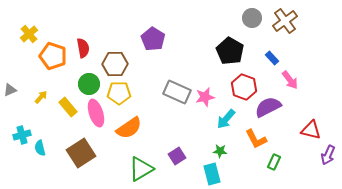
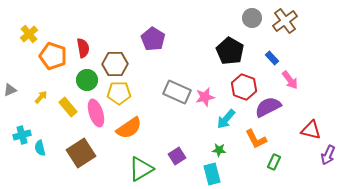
green circle: moved 2 px left, 4 px up
green star: moved 1 px left, 1 px up
